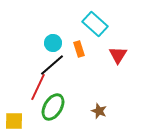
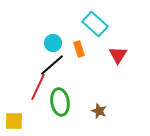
green ellipse: moved 7 px right, 5 px up; rotated 40 degrees counterclockwise
